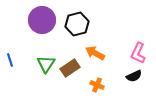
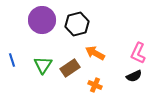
blue line: moved 2 px right
green triangle: moved 3 px left, 1 px down
orange cross: moved 2 px left
